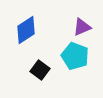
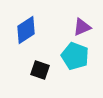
black square: rotated 18 degrees counterclockwise
